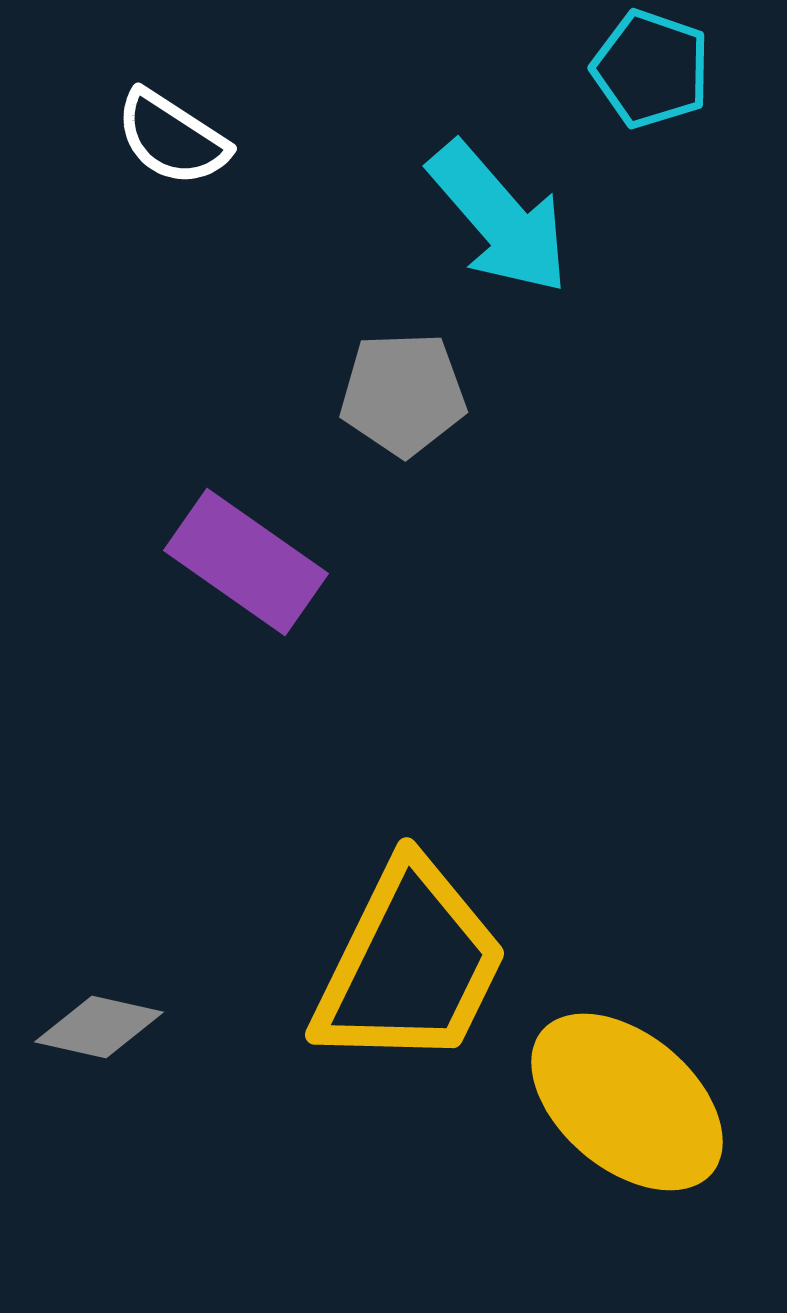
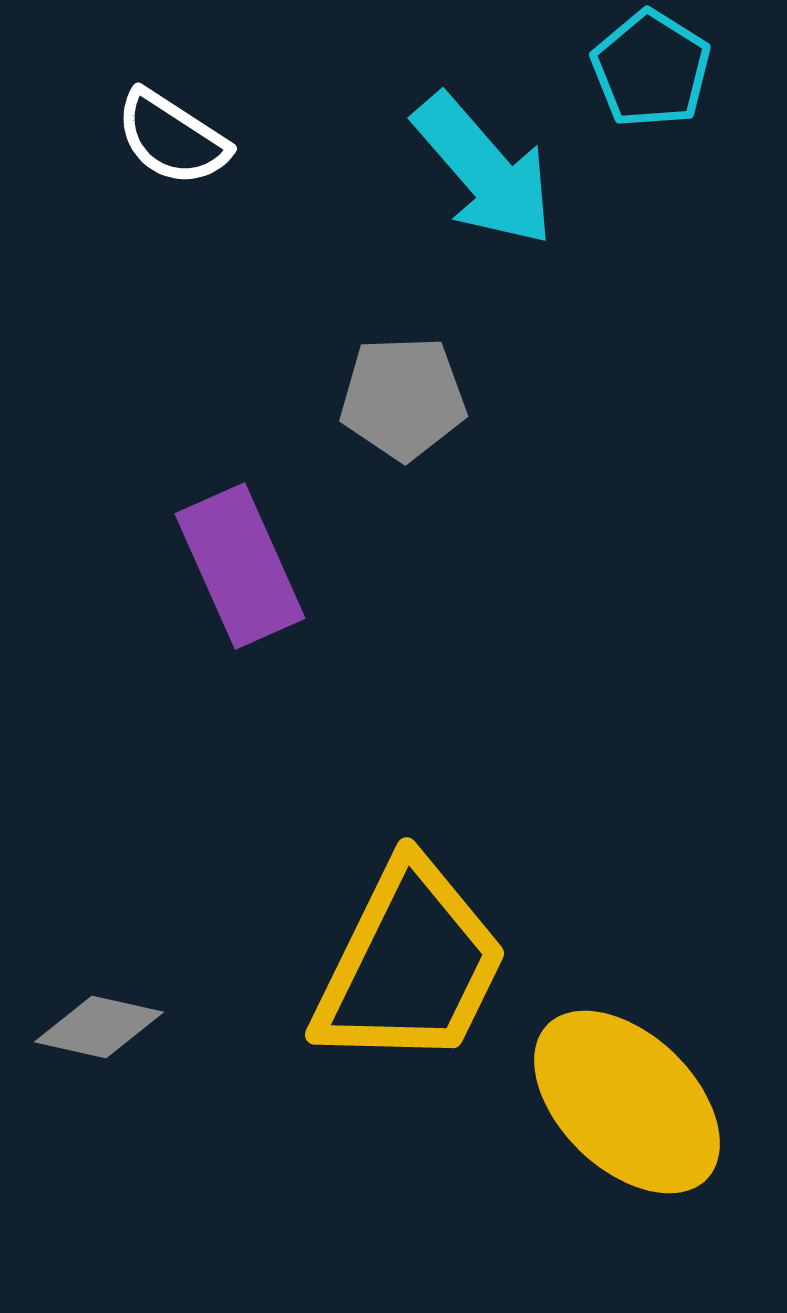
cyan pentagon: rotated 13 degrees clockwise
cyan arrow: moved 15 px left, 48 px up
gray pentagon: moved 4 px down
purple rectangle: moved 6 px left, 4 px down; rotated 31 degrees clockwise
yellow ellipse: rotated 4 degrees clockwise
